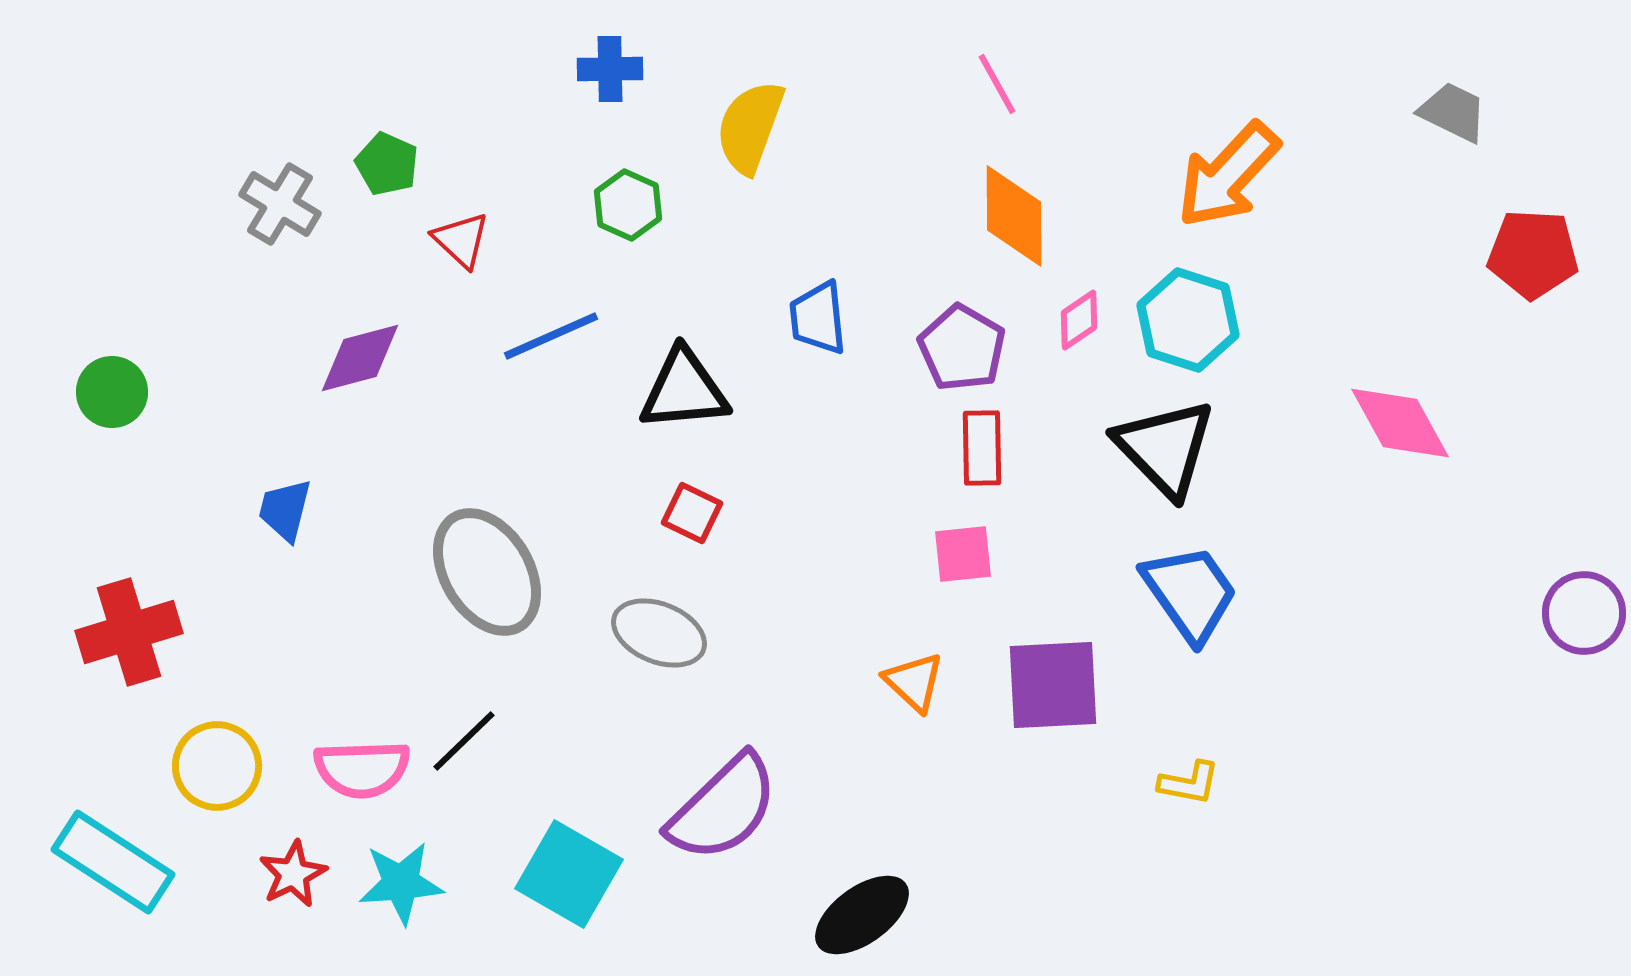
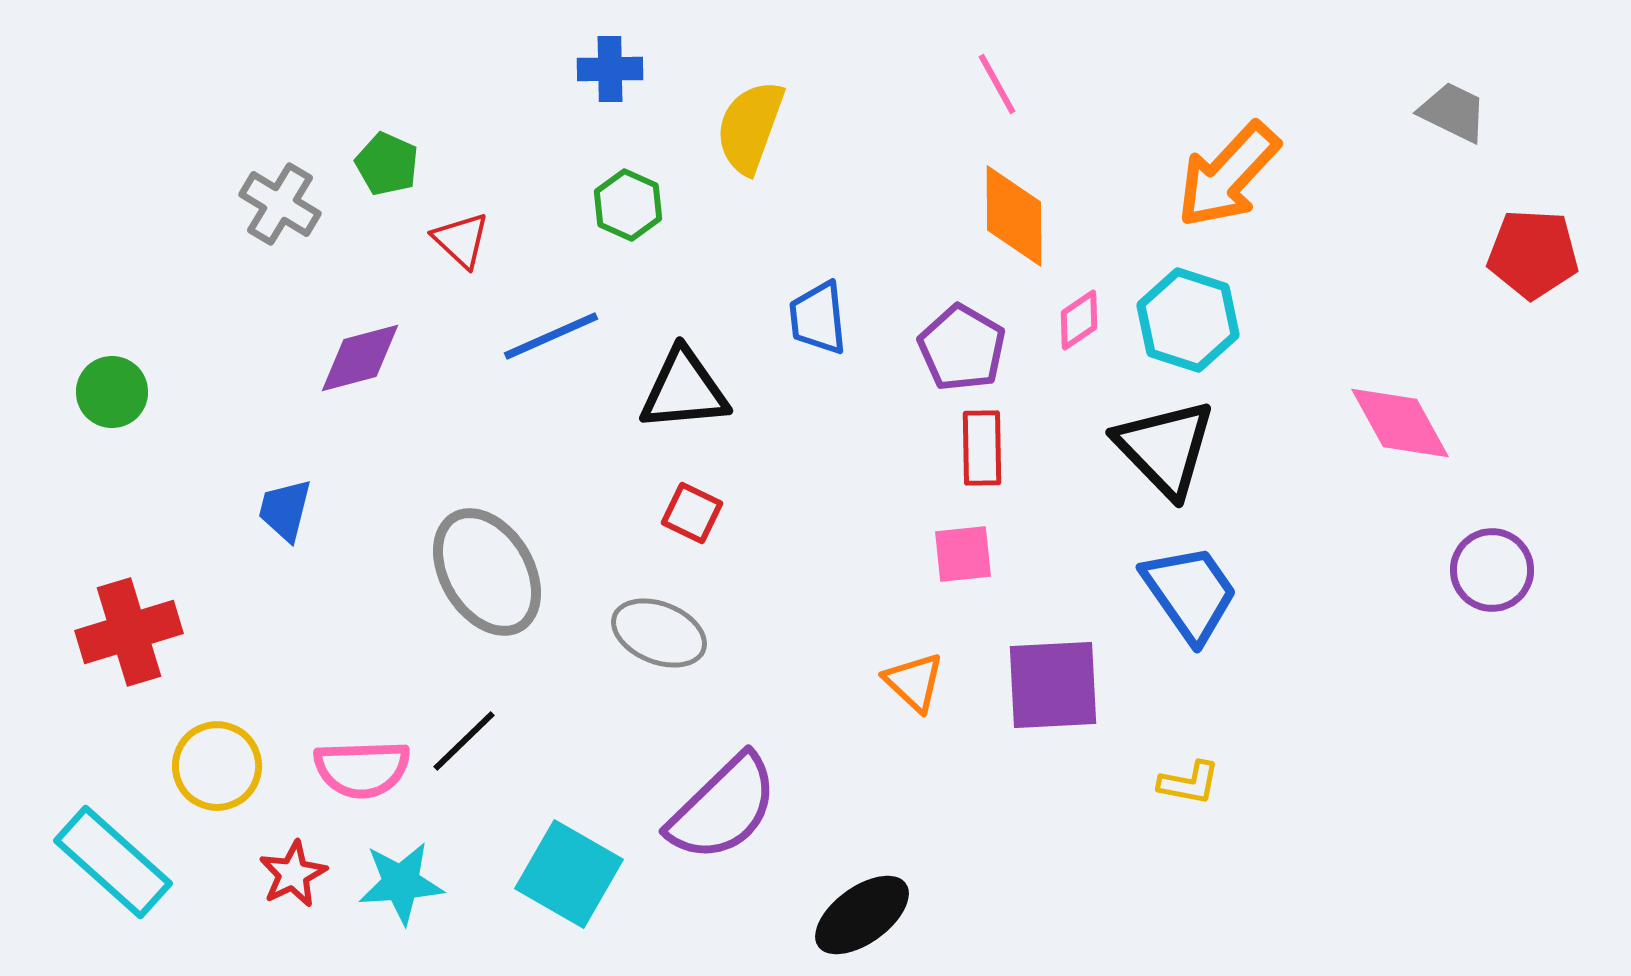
purple circle at (1584, 613): moved 92 px left, 43 px up
cyan rectangle at (113, 862): rotated 9 degrees clockwise
